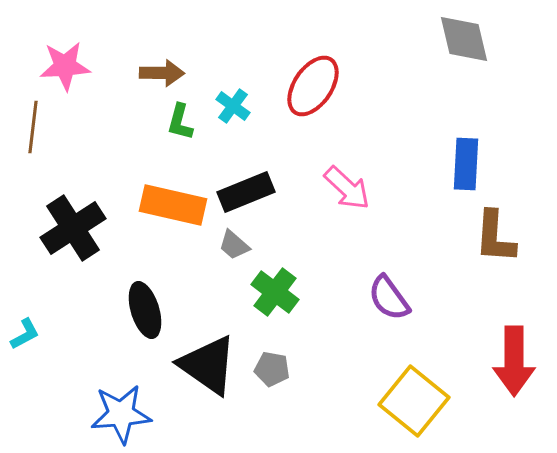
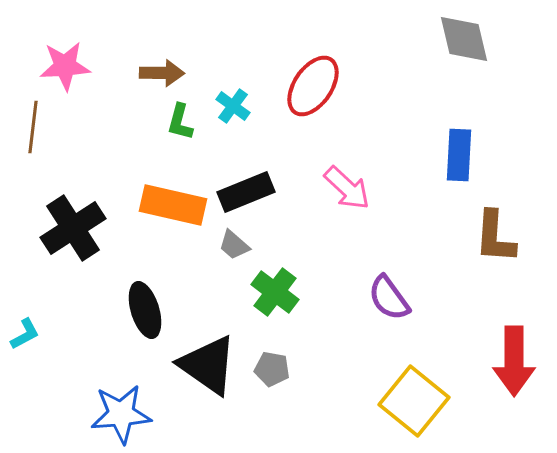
blue rectangle: moved 7 px left, 9 px up
